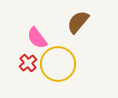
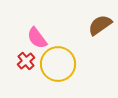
brown semicircle: moved 22 px right, 3 px down; rotated 15 degrees clockwise
red cross: moved 2 px left, 2 px up
